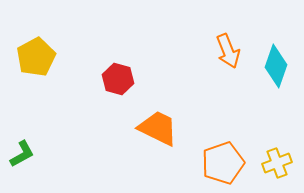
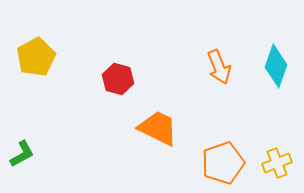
orange arrow: moved 9 px left, 16 px down
